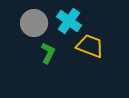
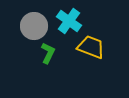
gray circle: moved 3 px down
yellow trapezoid: moved 1 px right, 1 px down
